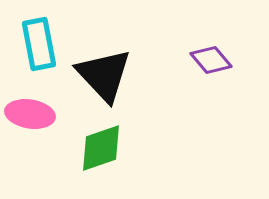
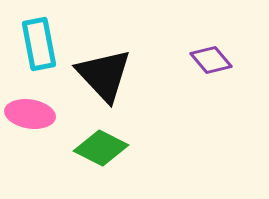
green diamond: rotated 46 degrees clockwise
